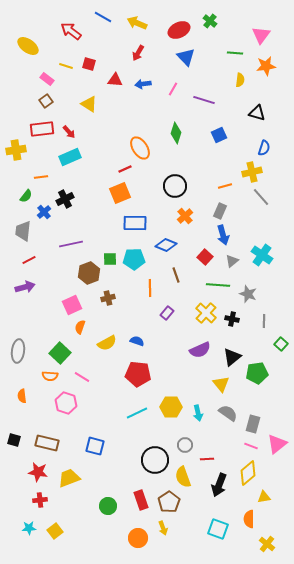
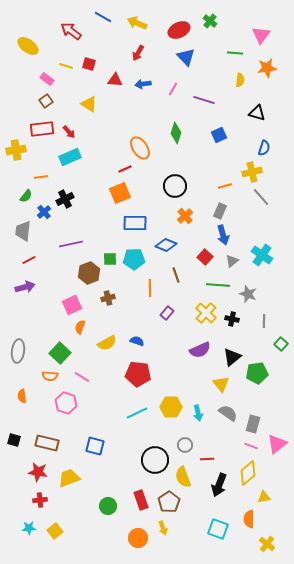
orange star at (266, 66): moved 1 px right, 2 px down
